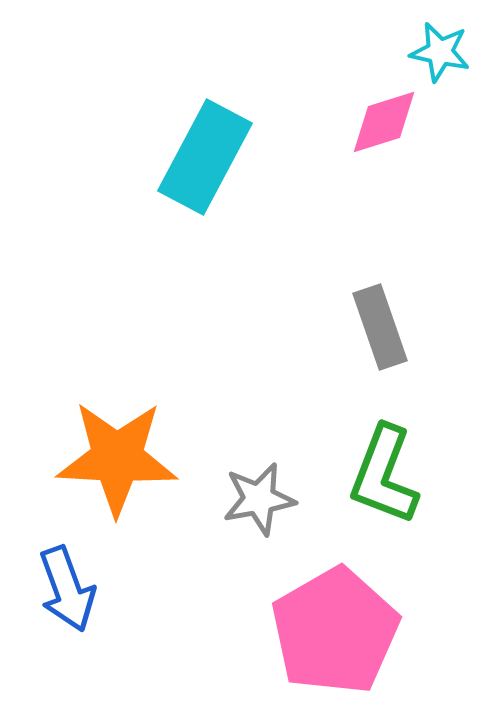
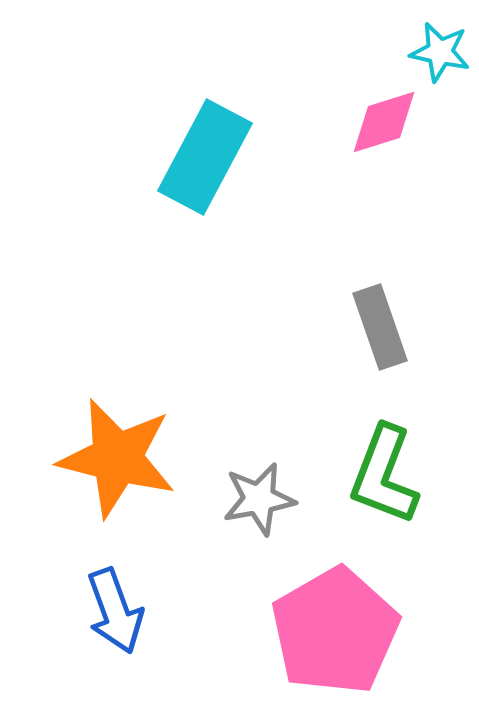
orange star: rotated 11 degrees clockwise
blue arrow: moved 48 px right, 22 px down
